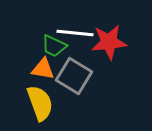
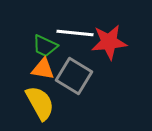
green trapezoid: moved 9 px left
yellow semicircle: rotated 9 degrees counterclockwise
